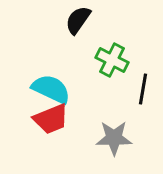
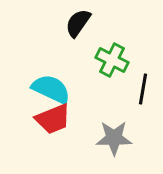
black semicircle: moved 3 px down
red trapezoid: moved 2 px right
